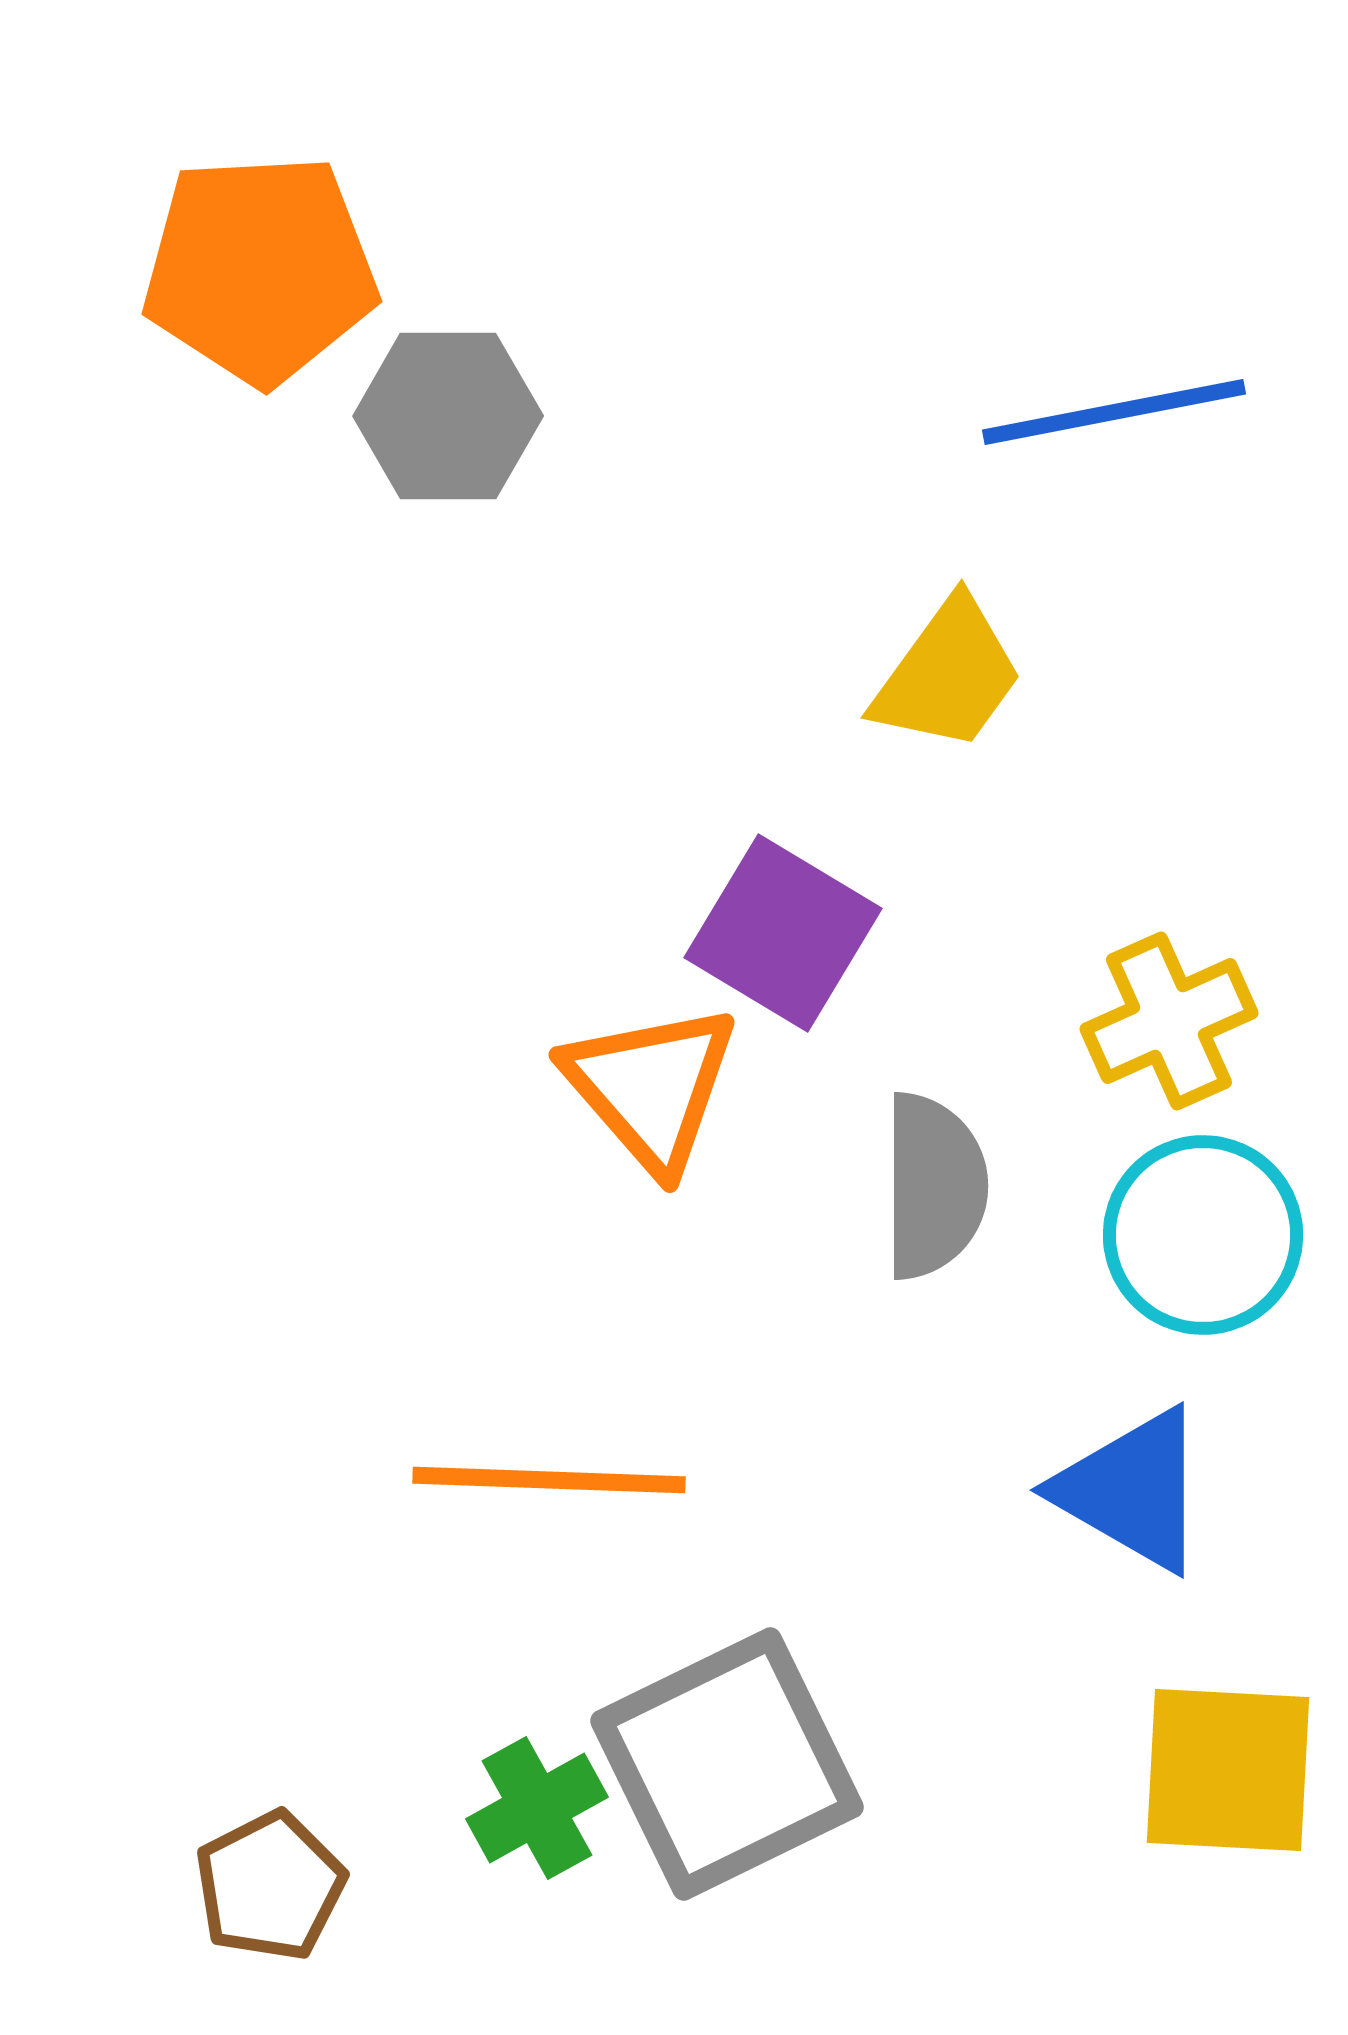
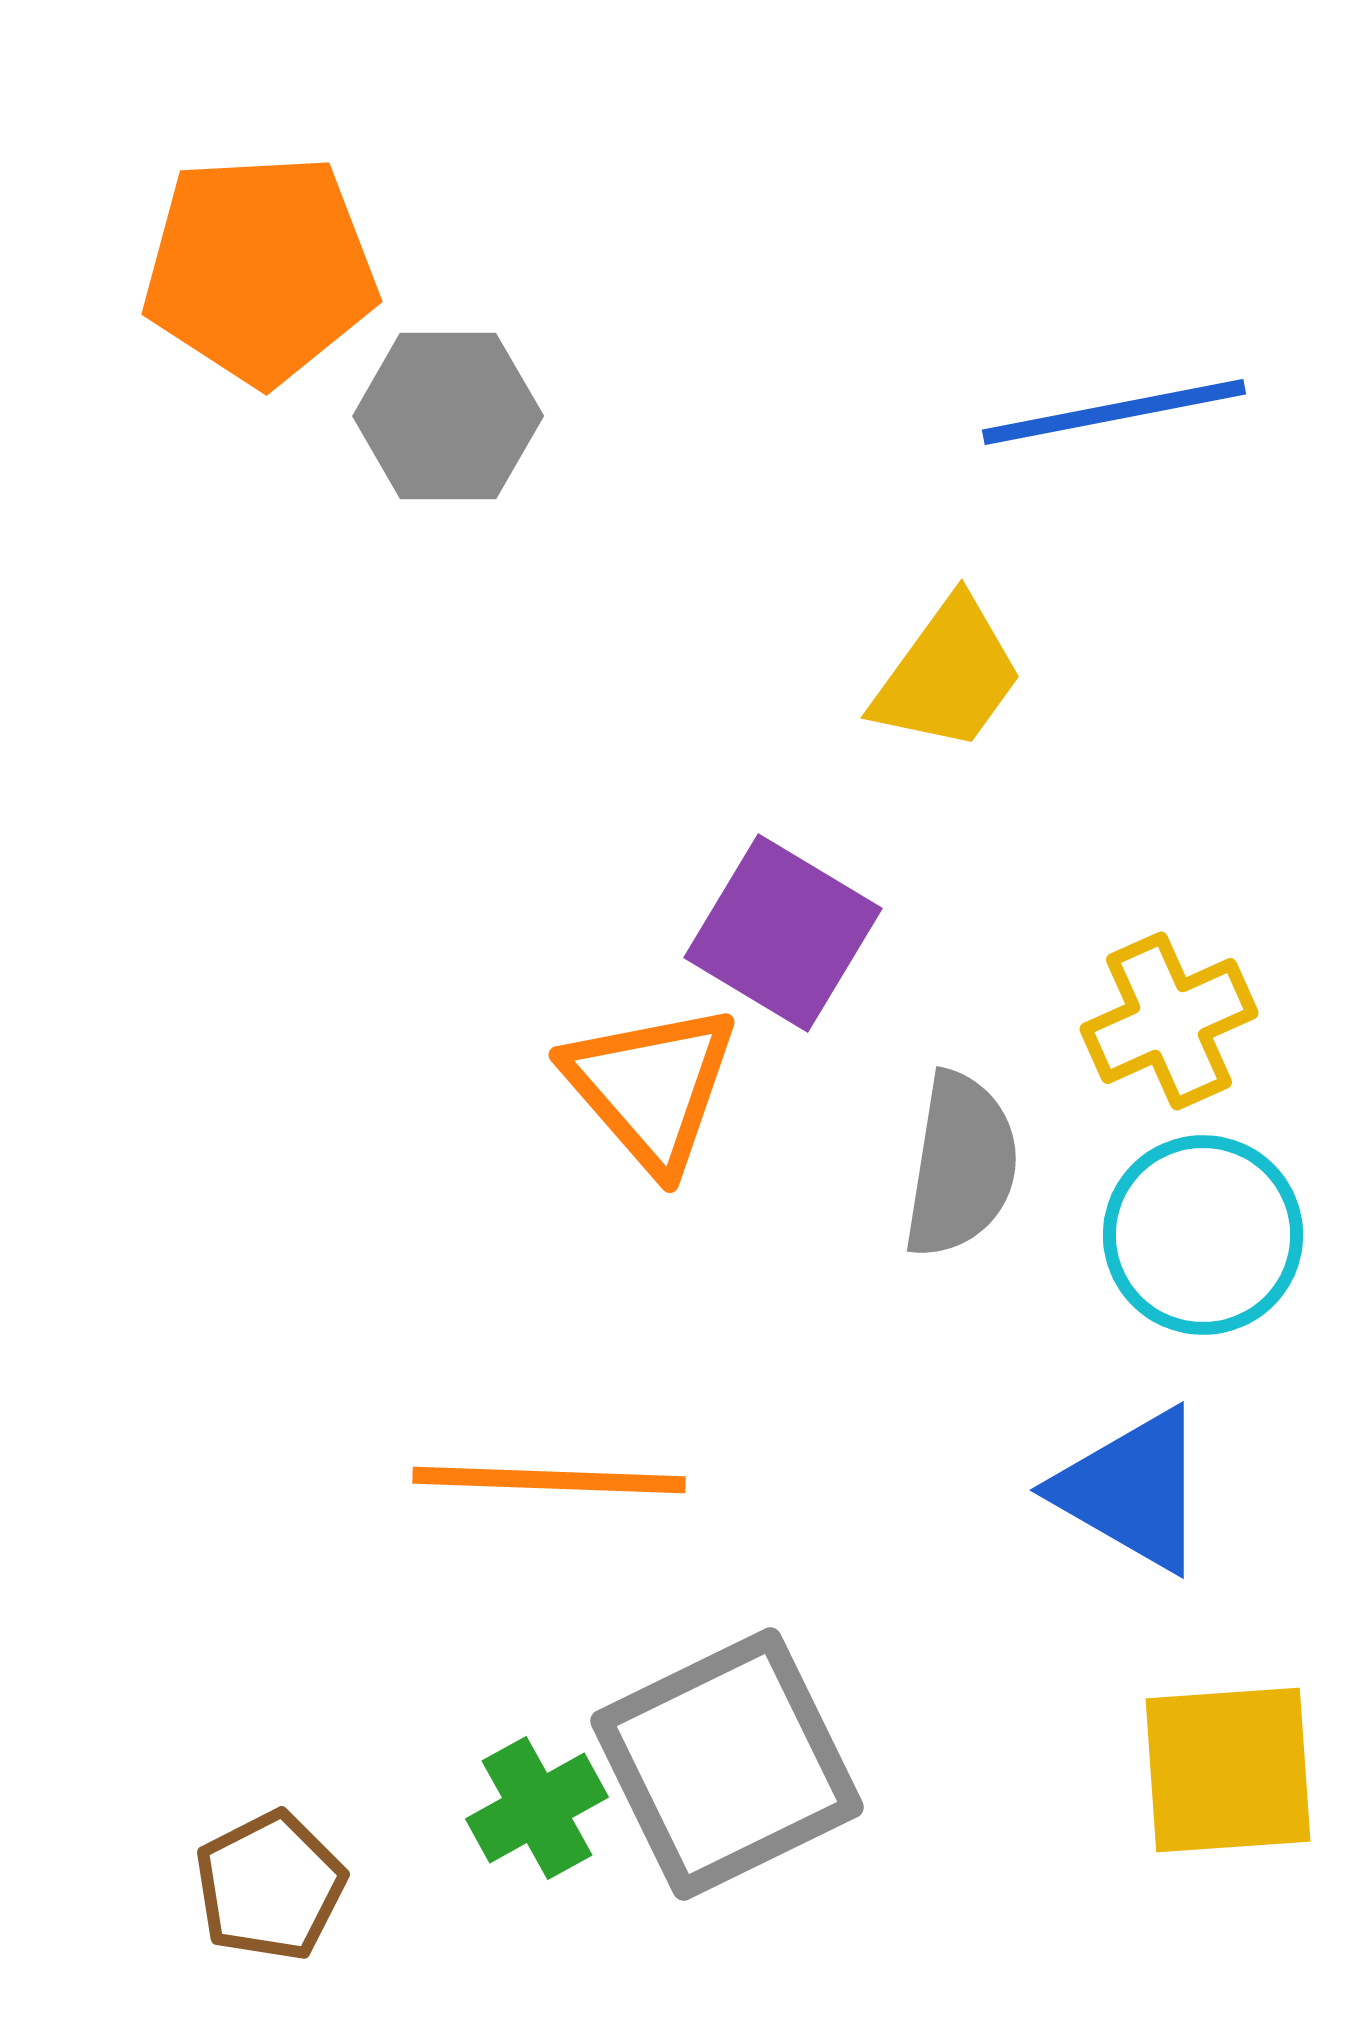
gray semicircle: moved 27 px right, 21 px up; rotated 9 degrees clockwise
yellow square: rotated 7 degrees counterclockwise
